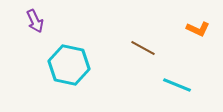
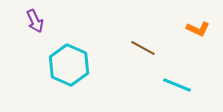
cyan hexagon: rotated 12 degrees clockwise
